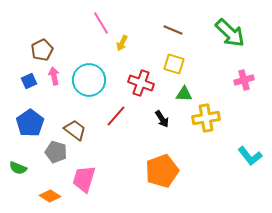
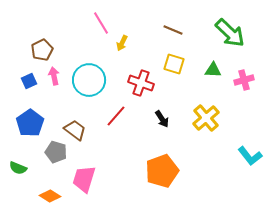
green triangle: moved 29 px right, 24 px up
yellow cross: rotated 32 degrees counterclockwise
